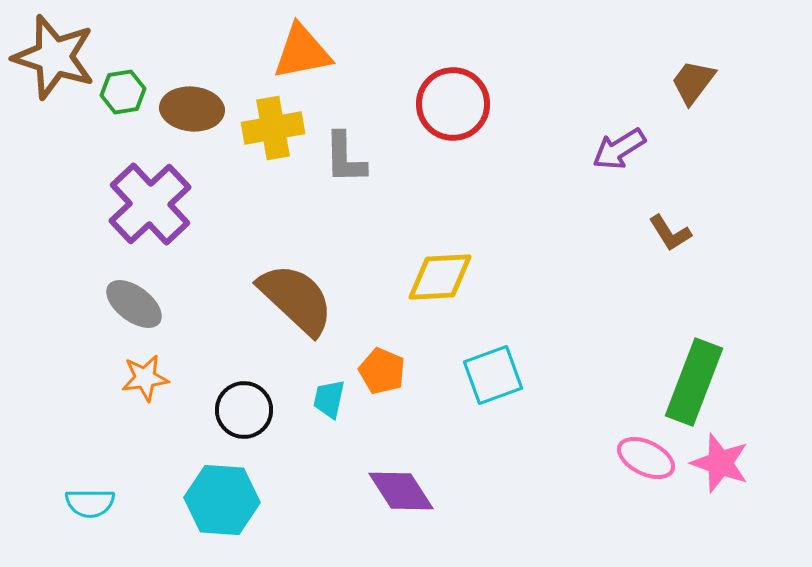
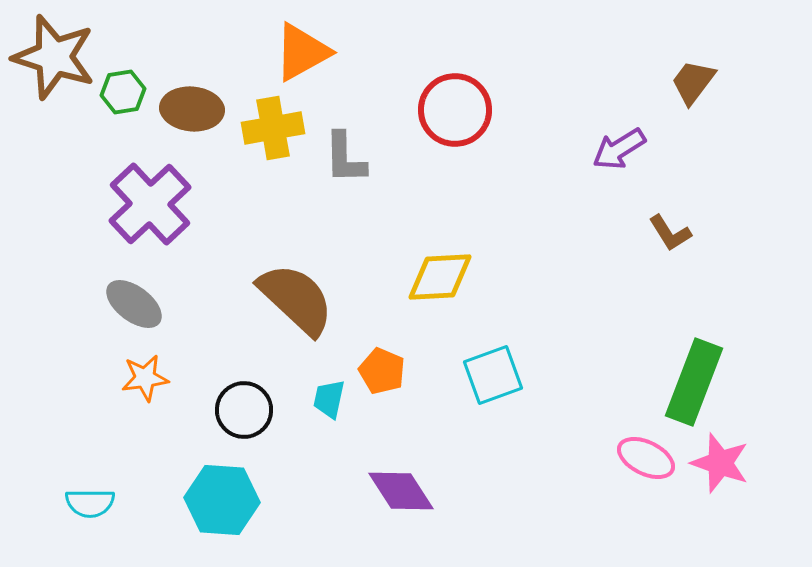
orange triangle: rotated 18 degrees counterclockwise
red circle: moved 2 px right, 6 px down
